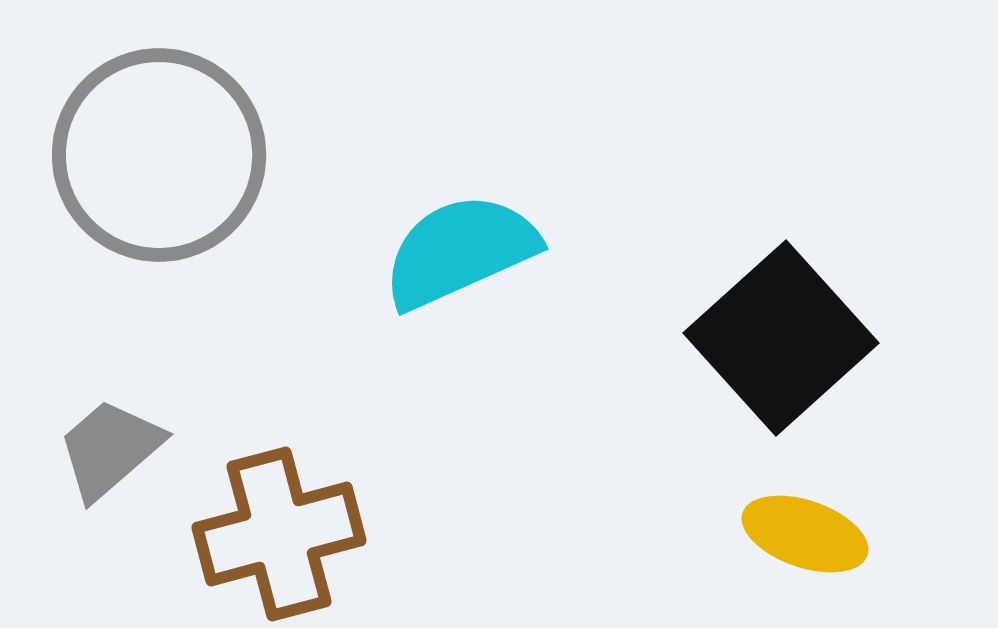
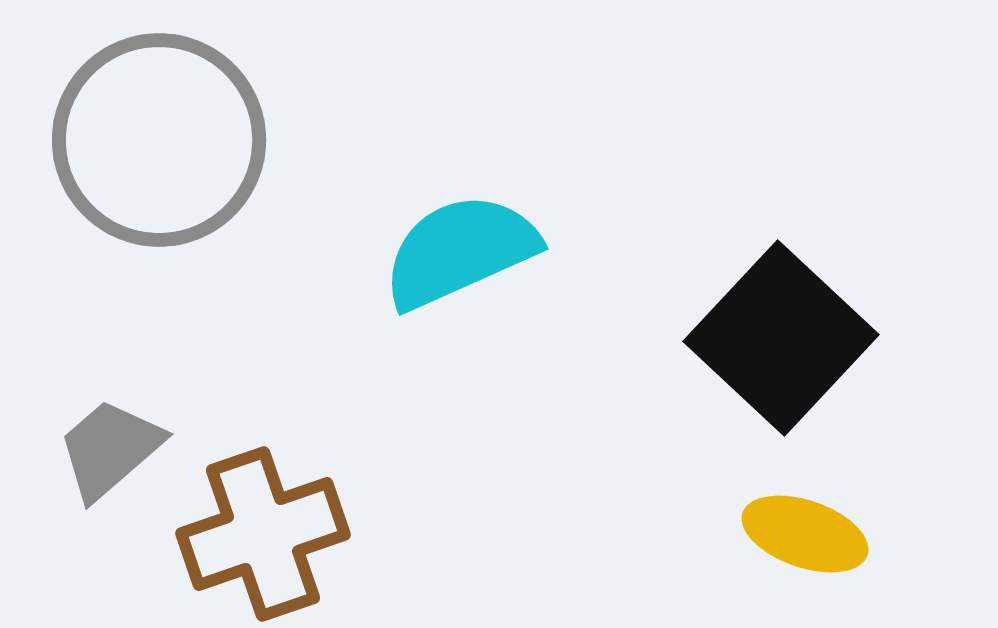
gray circle: moved 15 px up
black square: rotated 5 degrees counterclockwise
brown cross: moved 16 px left; rotated 4 degrees counterclockwise
